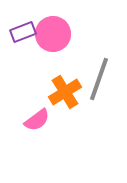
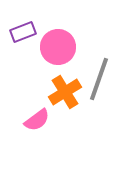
pink circle: moved 5 px right, 13 px down
